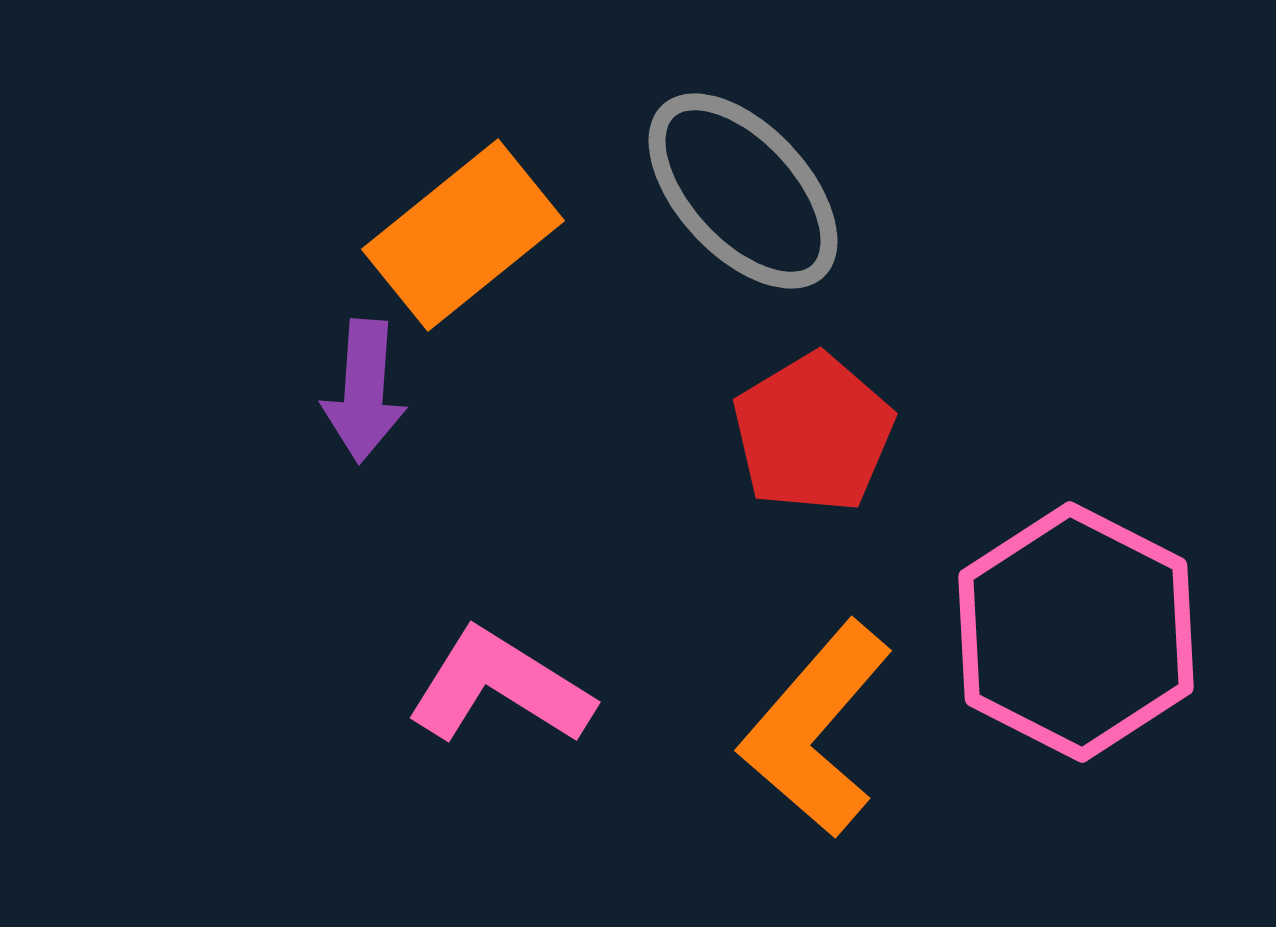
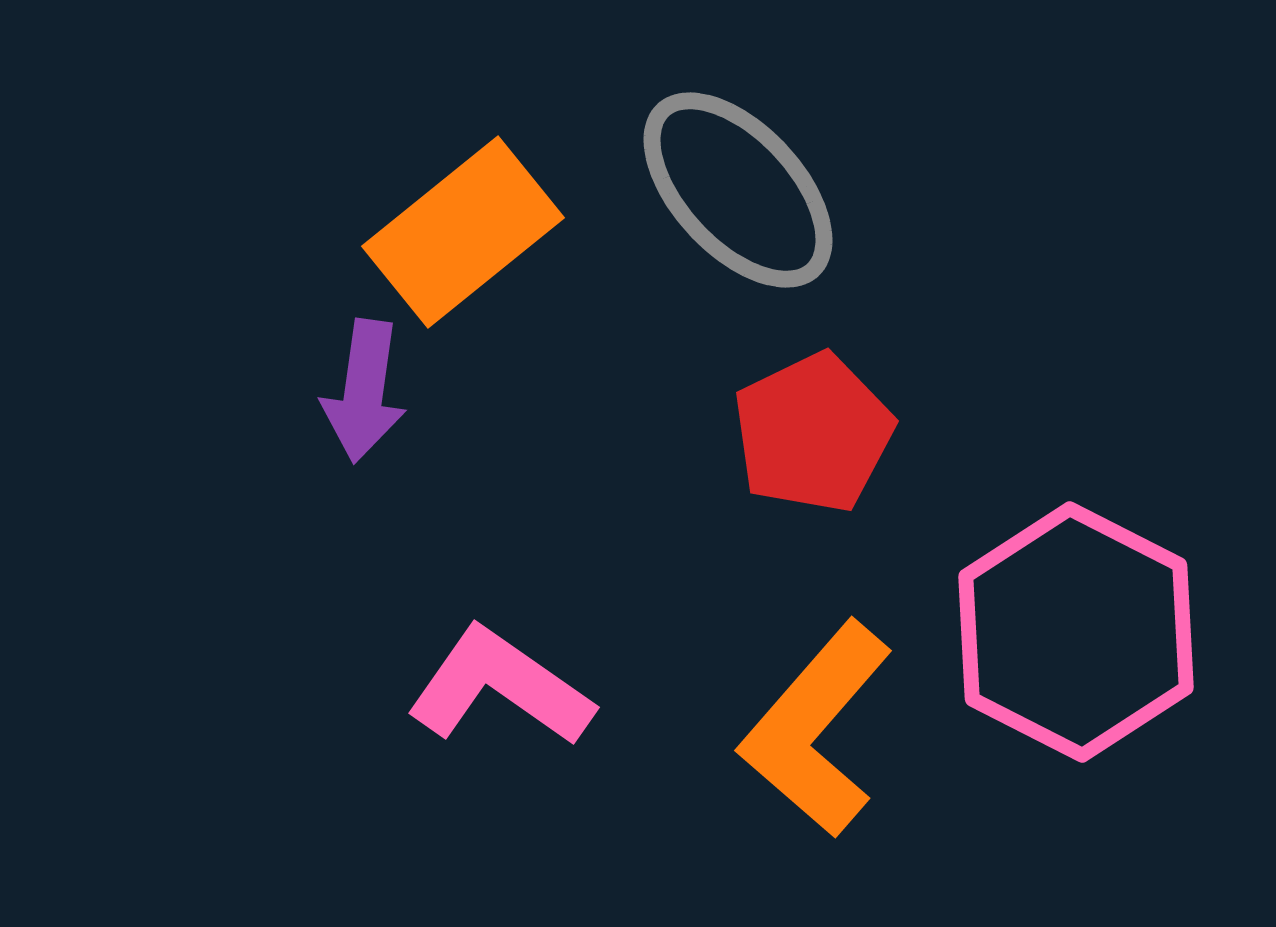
gray ellipse: moved 5 px left, 1 px up
orange rectangle: moved 3 px up
purple arrow: rotated 4 degrees clockwise
red pentagon: rotated 5 degrees clockwise
pink L-shape: rotated 3 degrees clockwise
